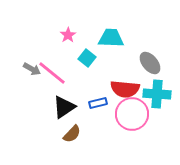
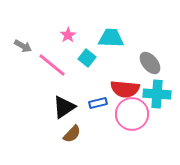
gray arrow: moved 9 px left, 23 px up
pink line: moved 8 px up
